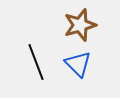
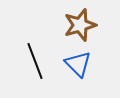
black line: moved 1 px left, 1 px up
